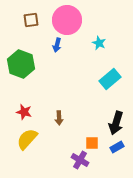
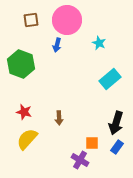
blue rectangle: rotated 24 degrees counterclockwise
